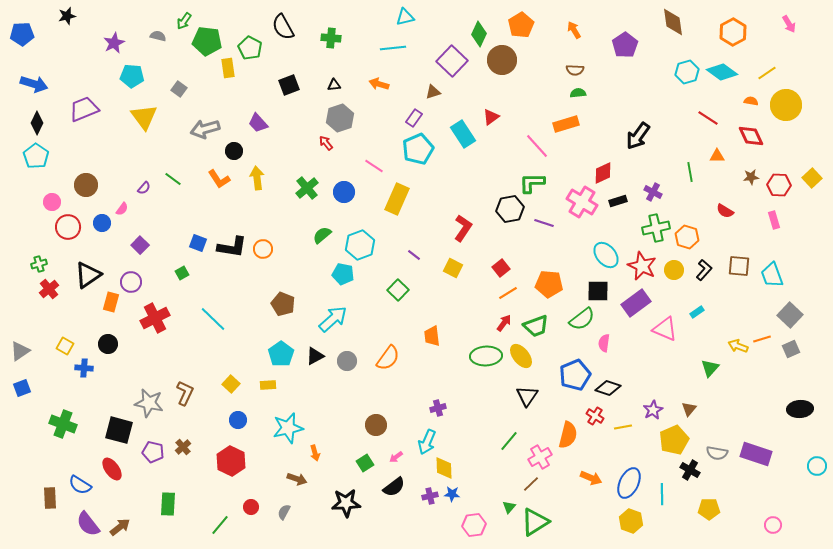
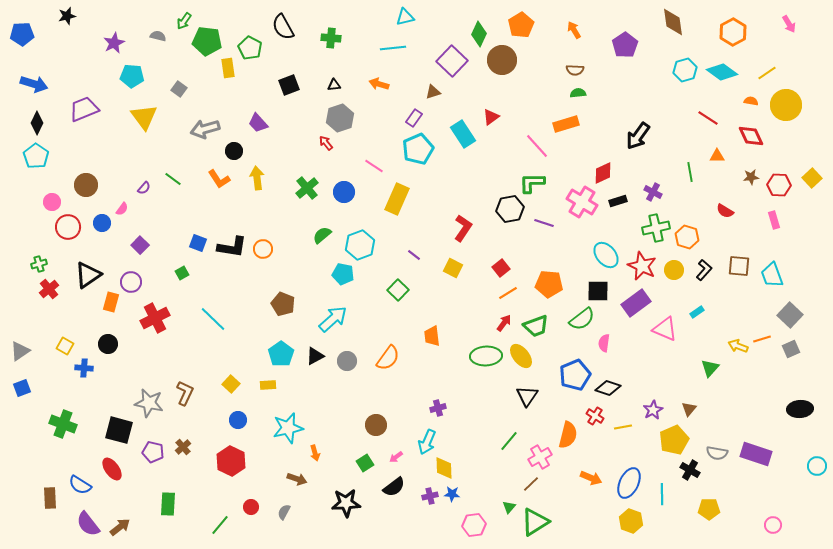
cyan hexagon at (687, 72): moved 2 px left, 2 px up
